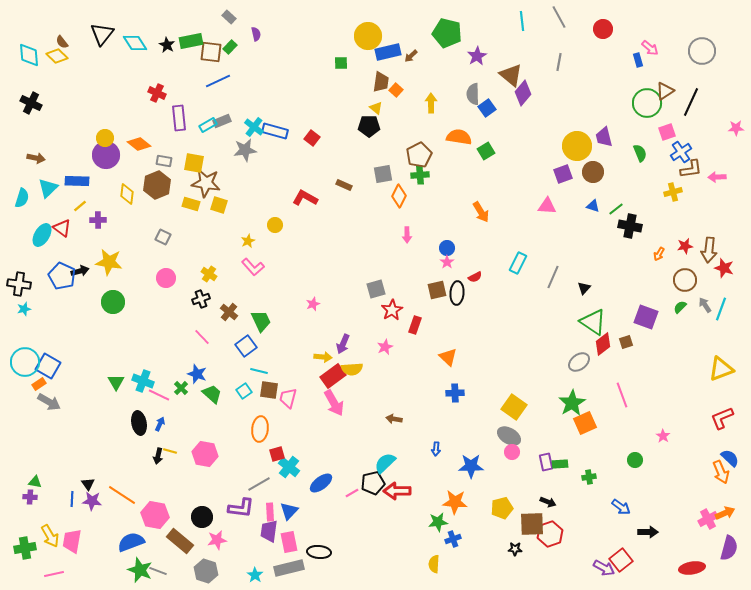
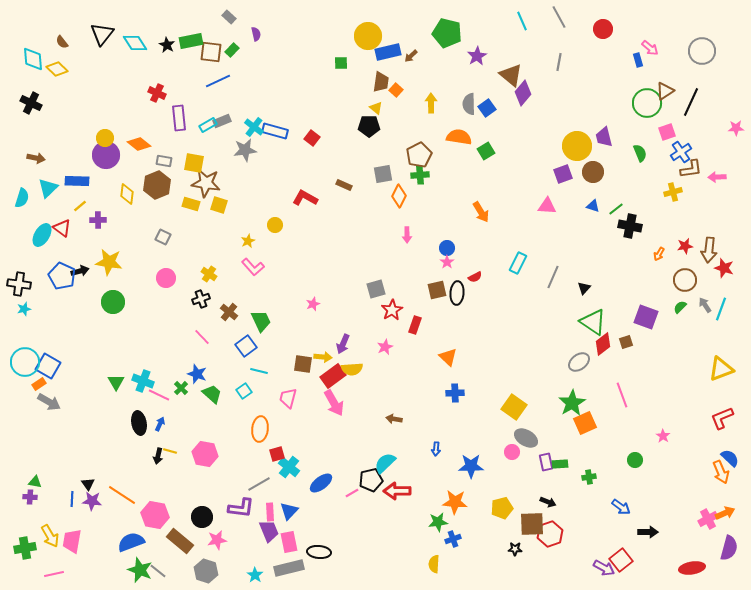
cyan line at (522, 21): rotated 18 degrees counterclockwise
green rectangle at (230, 47): moved 2 px right, 3 px down
cyan diamond at (29, 55): moved 4 px right, 4 px down
yellow diamond at (57, 56): moved 13 px down
gray semicircle at (473, 94): moved 4 px left, 10 px down
brown square at (269, 390): moved 34 px right, 26 px up
gray ellipse at (509, 436): moved 17 px right, 2 px down
black pentagon at (373, 483): moved 2 px left, 3 px up
purple trapezoid at (269, 531): rotated 150 degrees clockwise
gray line at (158, 571): rotated 18 degrees clockwise
